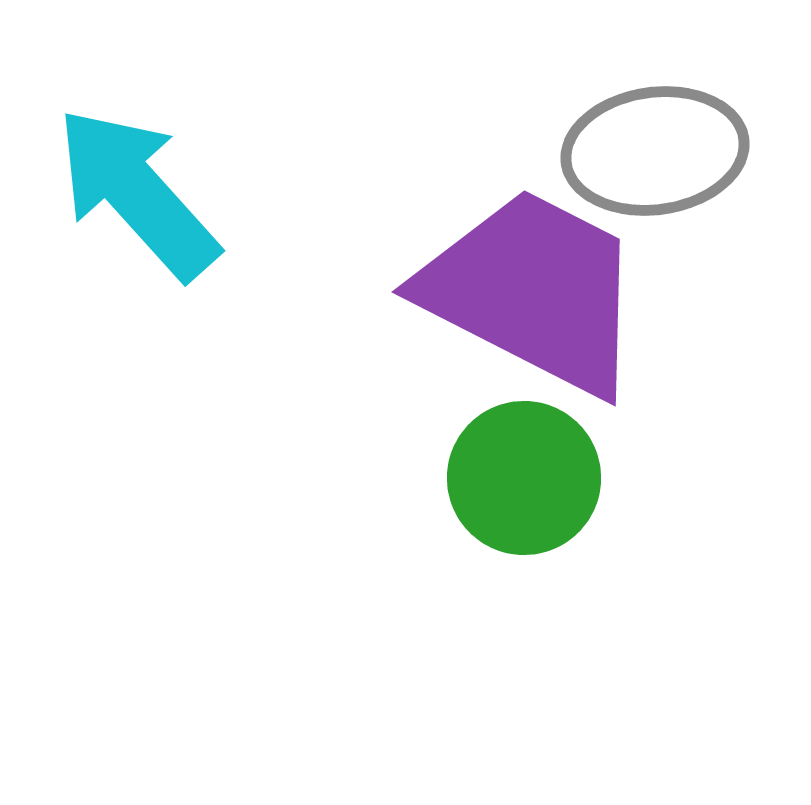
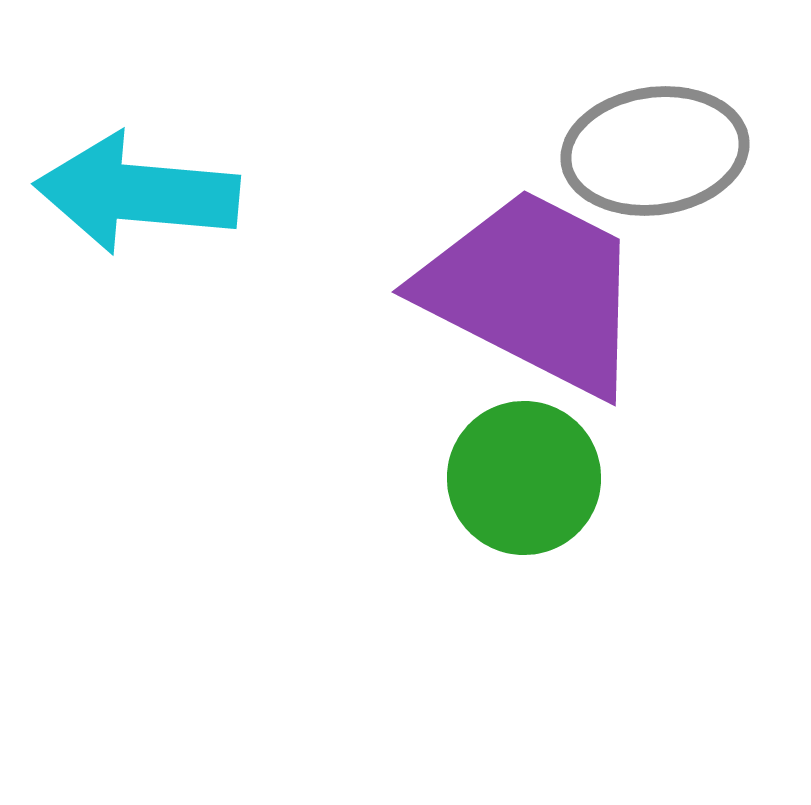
cyan arrow: rotated 43 degrees counterclockwise
